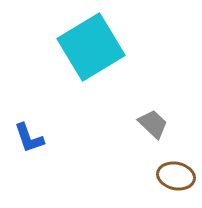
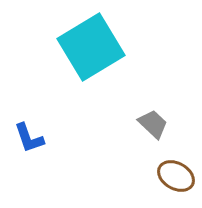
brown ellipse: rotated 18 degrees clockwise
